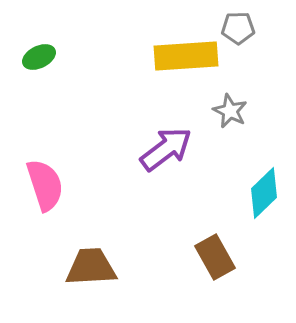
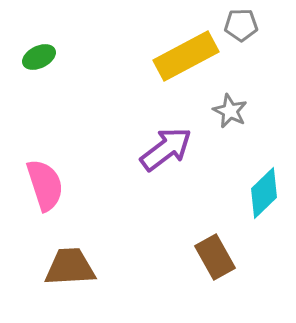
gray pentagon: moved 3 px right, 3 px up
yellow rectangle: rotated 24 degrees counterclockwise
brown trapezoid: moved 21 px left
